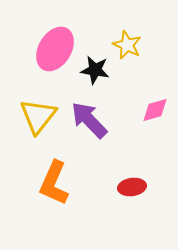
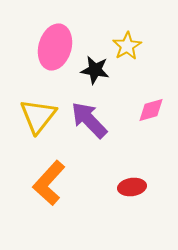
yellow star: moved 1 px down; rotated 16 degrees clockwise
pink ellipse: moved 2 px up; rotated 15 degrees counterclockwise
pink diamond: moved 4 px left
orange L-shape: moved 5 px left; rotated 18 degrees clockwise
